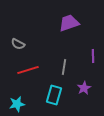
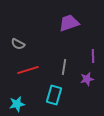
purple star: moved 3 px right, 9 px up; rotated 16 degrees clockwise
